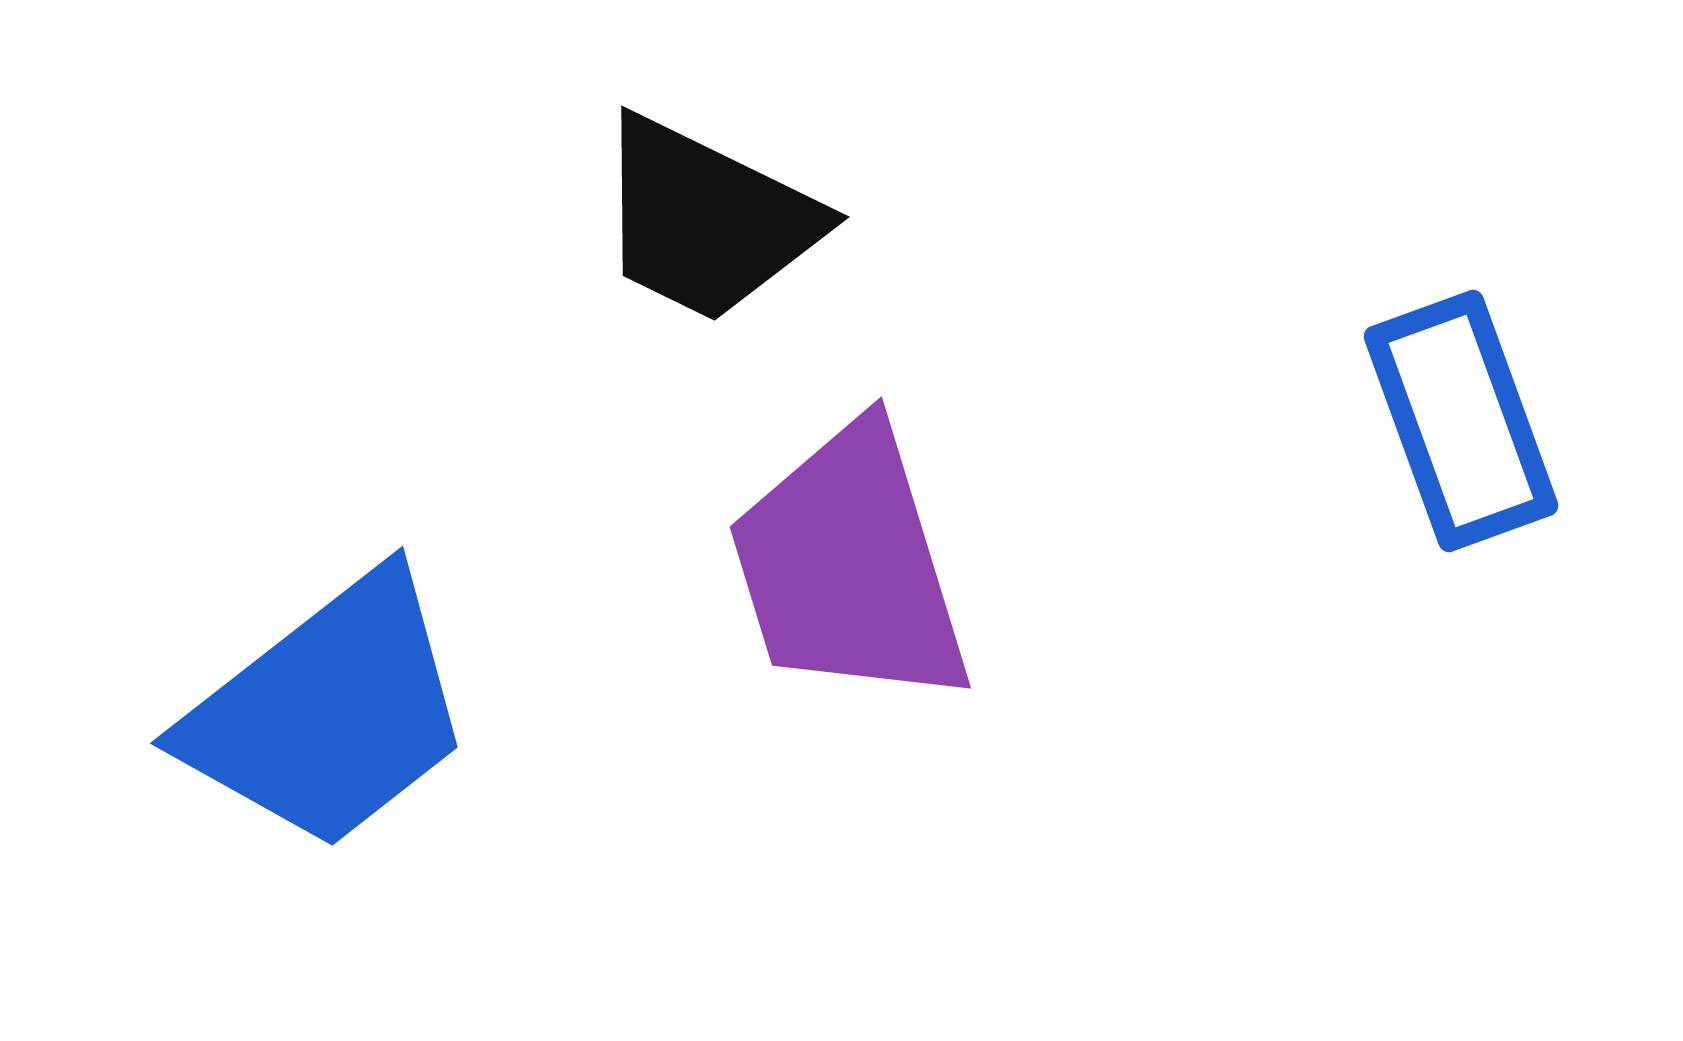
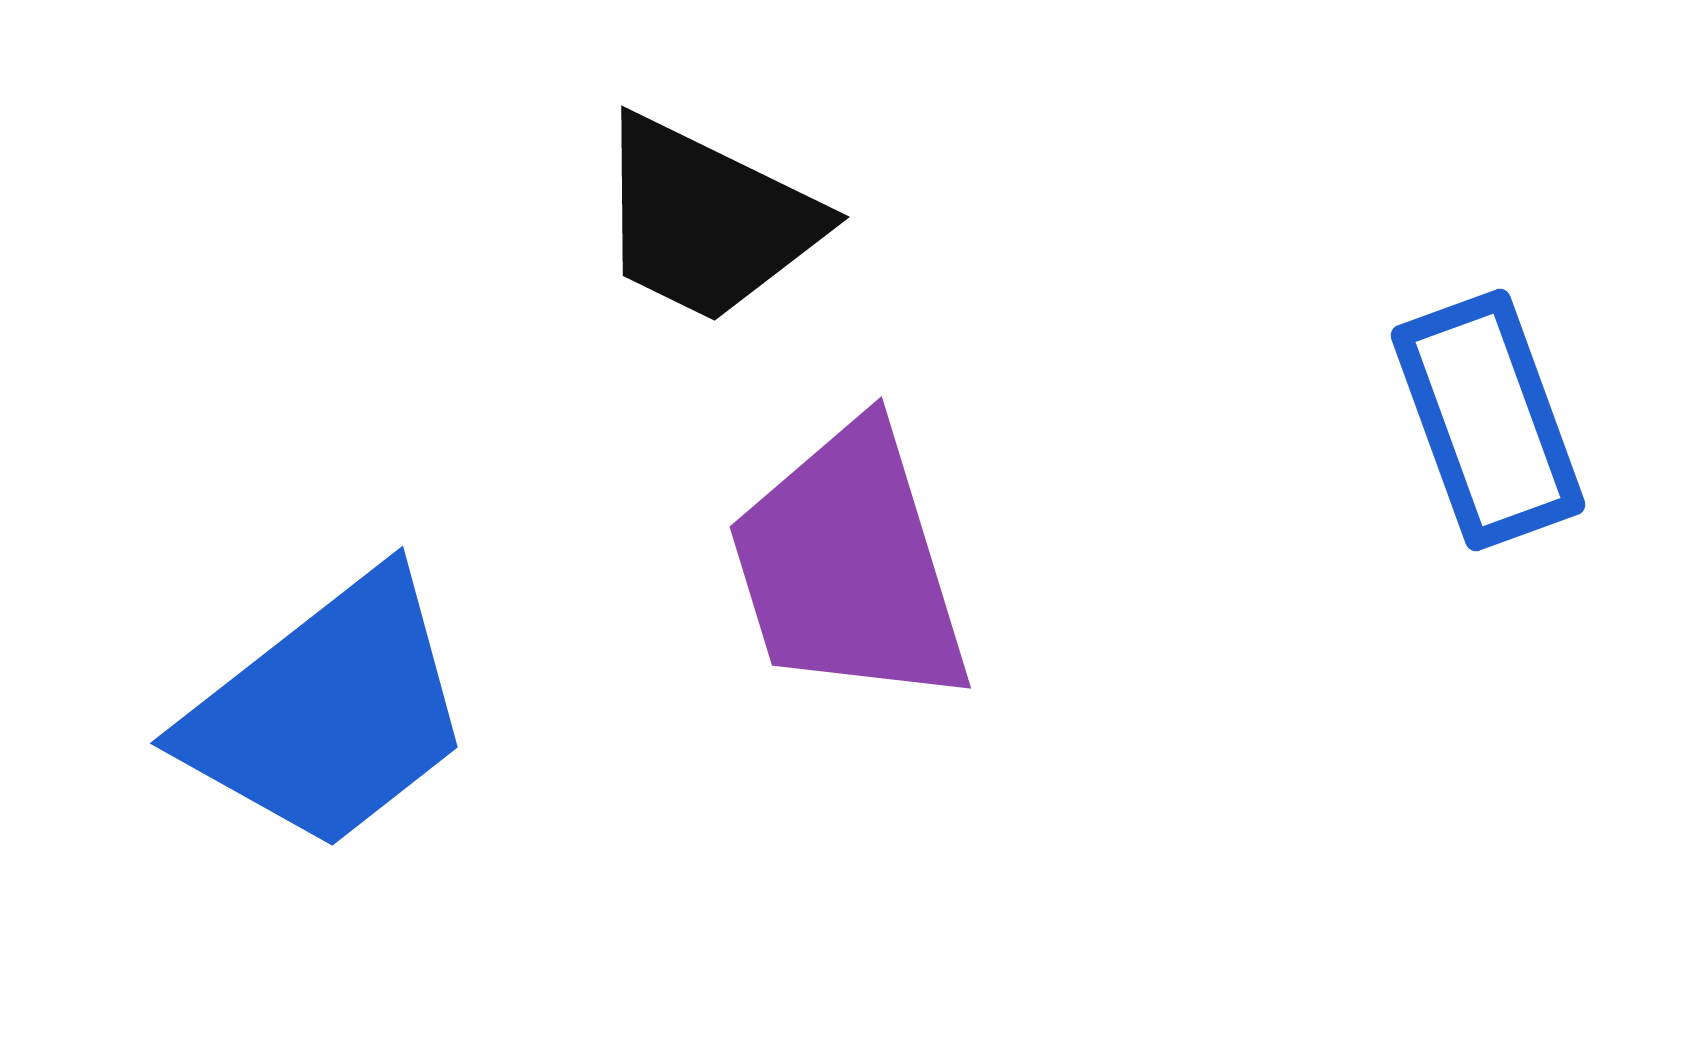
blue rectangle: moved 27 px right, 1 px up
